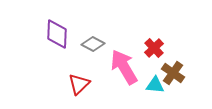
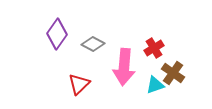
purple diamond: rotated 32 degrees clockwise
red cross: rotated 12 degrees clockwise
pink arrow: rotated 144 degrees counterclockwise
cyan triangle: rotated 24 degrees counterclockwise
